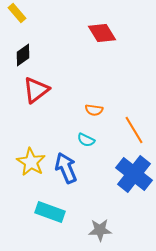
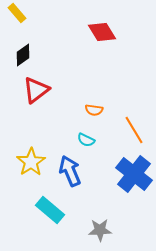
red diamond: moved 1 px up
yellow star: rotated 8 degrees clockwise
blue arrow: moved 4 px right, 3 px down
cyan rectangle: moved 2 px up; rotated 20 degrees clockwise
